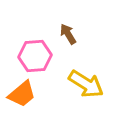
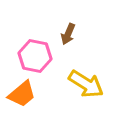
brown arrow: rotated 125 degrees counterclockwise
pink hexagon: rotated 16 degrees clockwise
